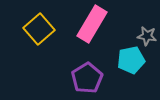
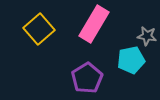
pink rectangle: moved 2 px right
